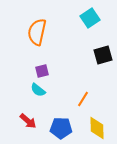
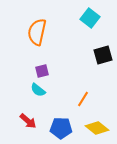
cyan square: rotated 18 degrees counterclockwise
yellow diamond: rotated 50 degrees counterclockwise
